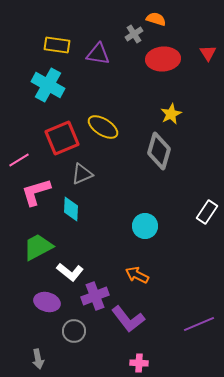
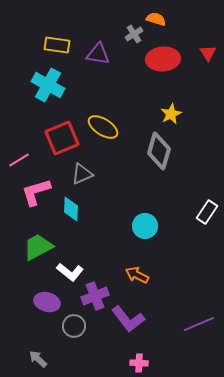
gray circle: moved 5 px up
gray arrow: rotated 144 degrees clockwise
